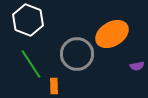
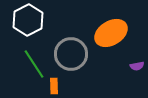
white hexagon: rotated 12 degrees clockwise
orange ellipse: moved 1 px left, 1 px up
gray circle: moved 6 px left
green line: moved 3 px right
